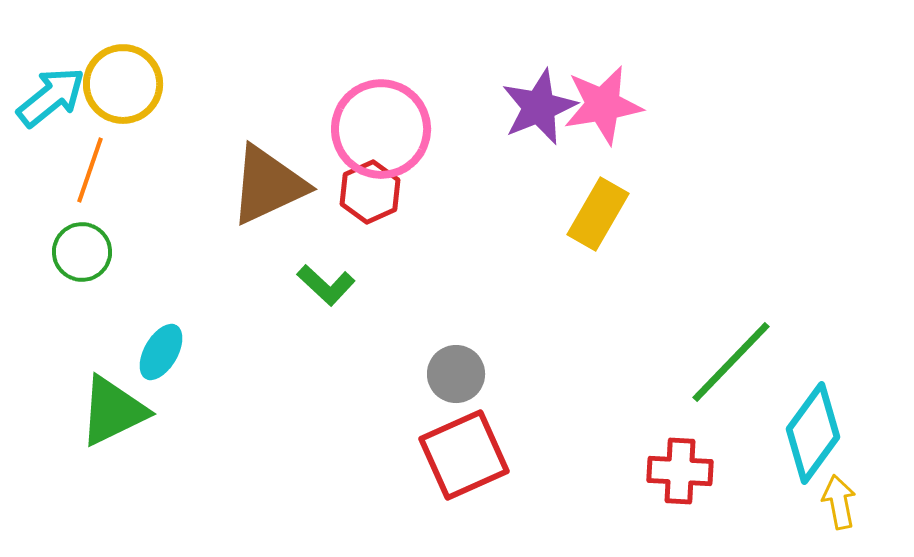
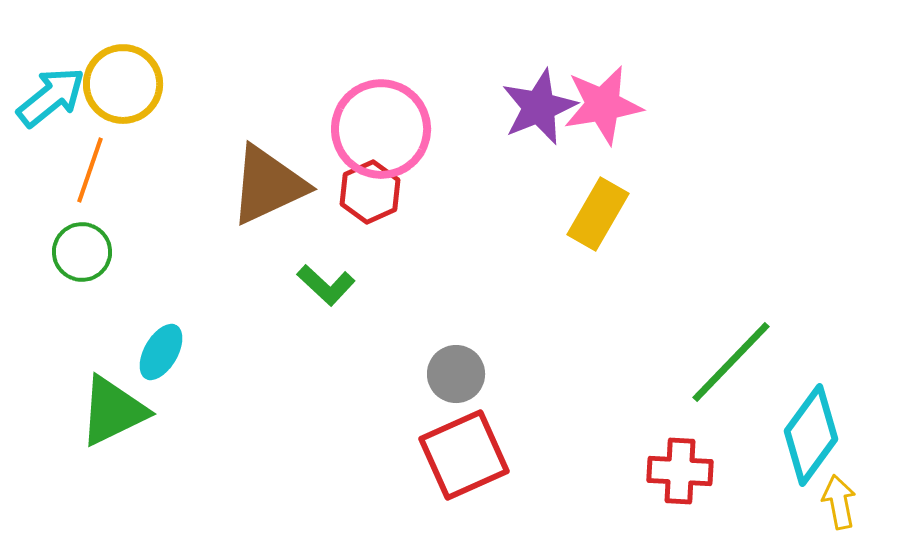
cyan diamond: moved 2 px left, 2 px down
